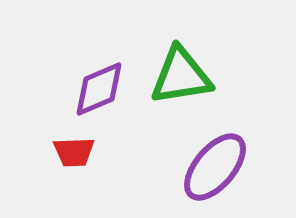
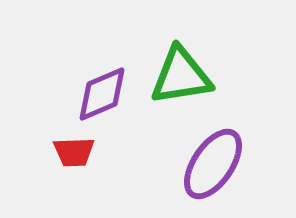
purple diamond: moved 3 px right, 5 px down
purple ellipse: moved 2 px left, 3 px up; rotated 6 degrees counterclockwise
